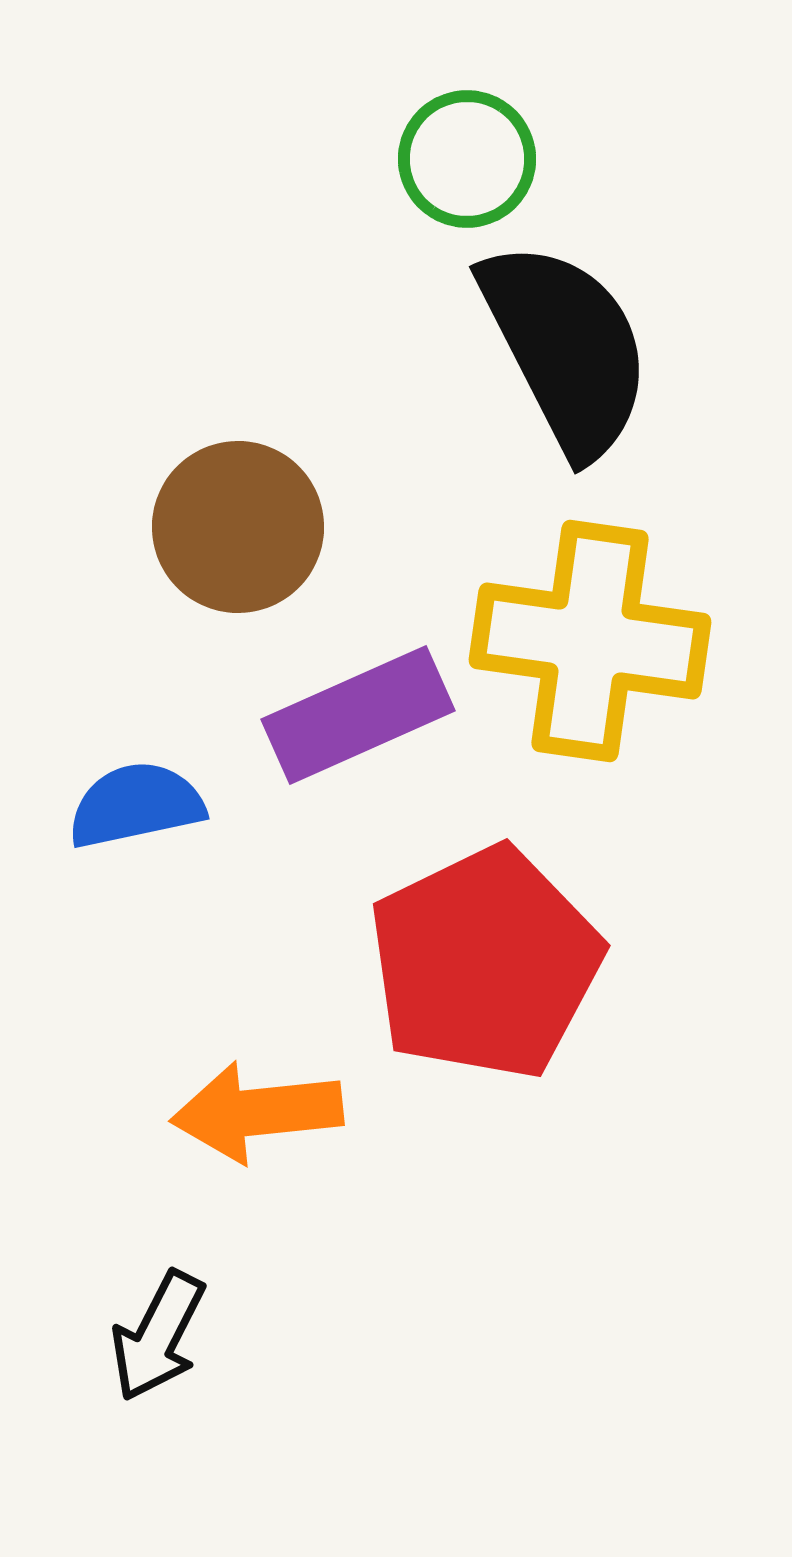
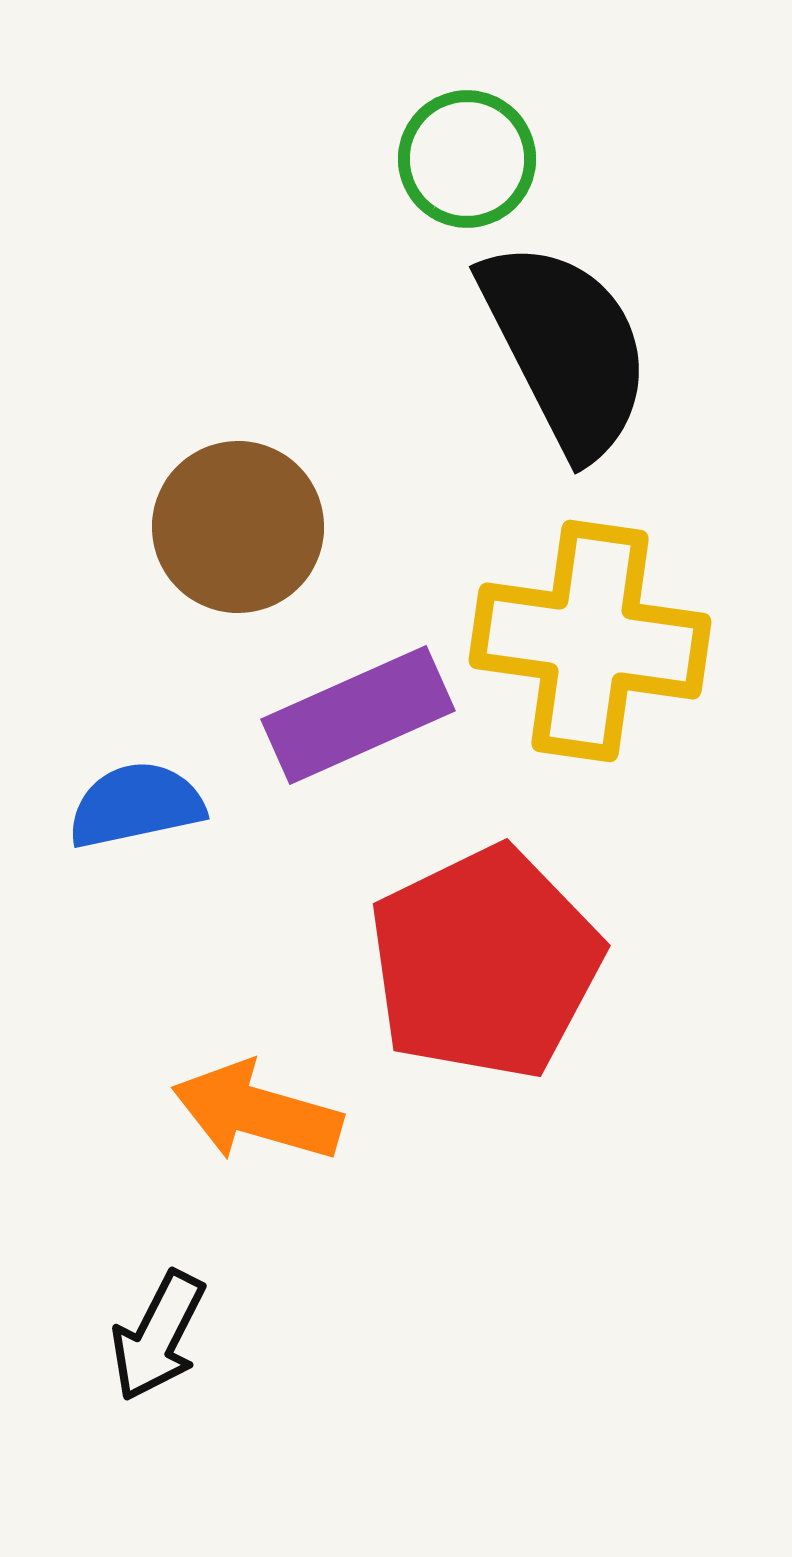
orange arrow: rotated 22 degrees clockwise
